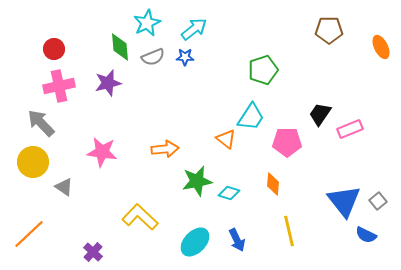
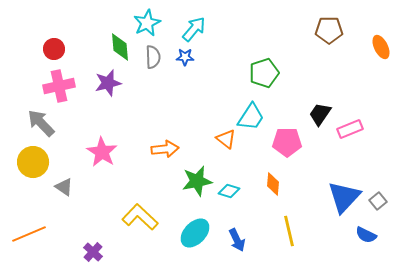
cyan arrow: rotated 12 degrees counterclockwise
gray semicircle: rotated 70 degrees counterclockwise
green pentagon: moved 1 px right, 3 px down
pink star: rotated 24 degrees clockwise
cyan diamond: moved 2 px up
blue triangle: moved 4 px up; rotated 21 degrees clockwise
orange line: rotated 20 degrees clockwise
cyan ellipse: moved 9 px up
